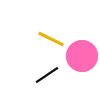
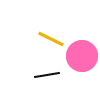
black line: rotated 25 degrees clockwise
